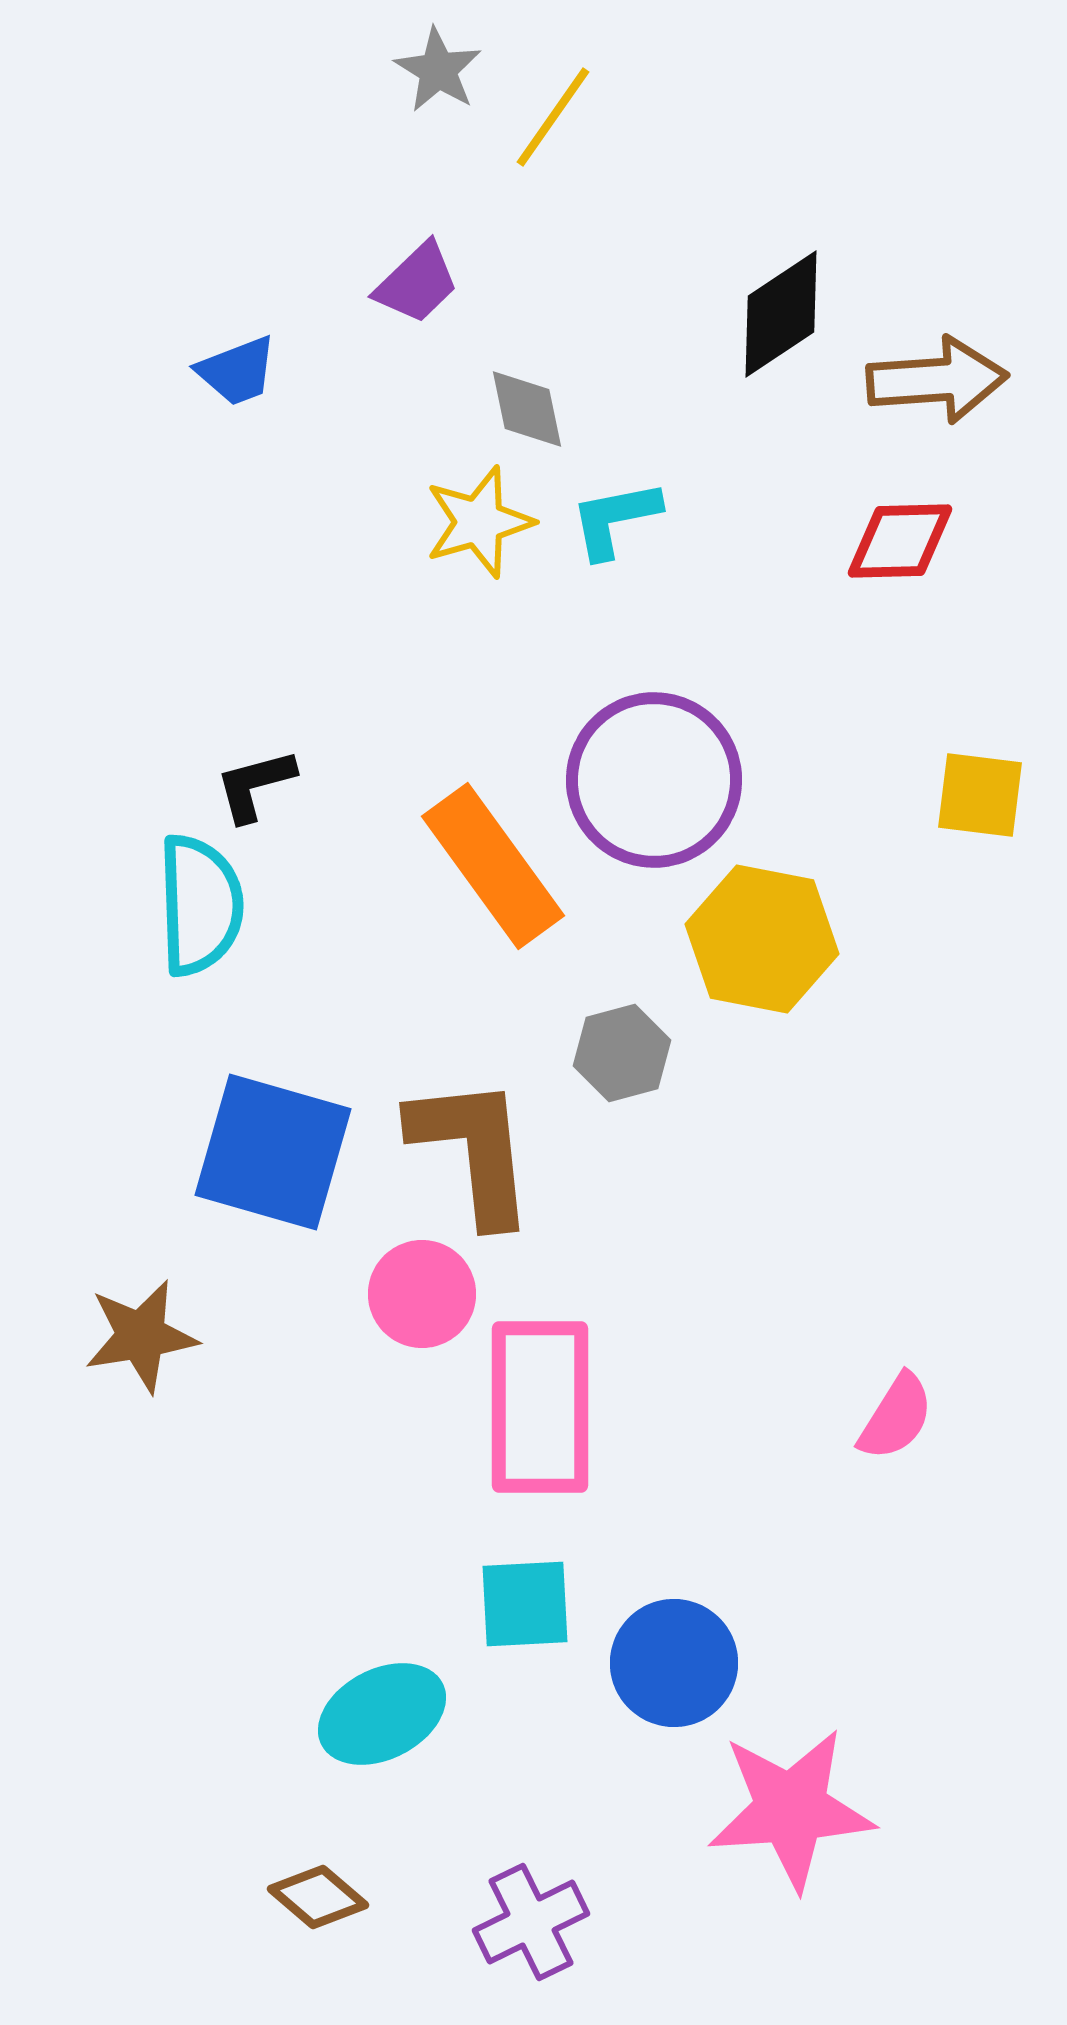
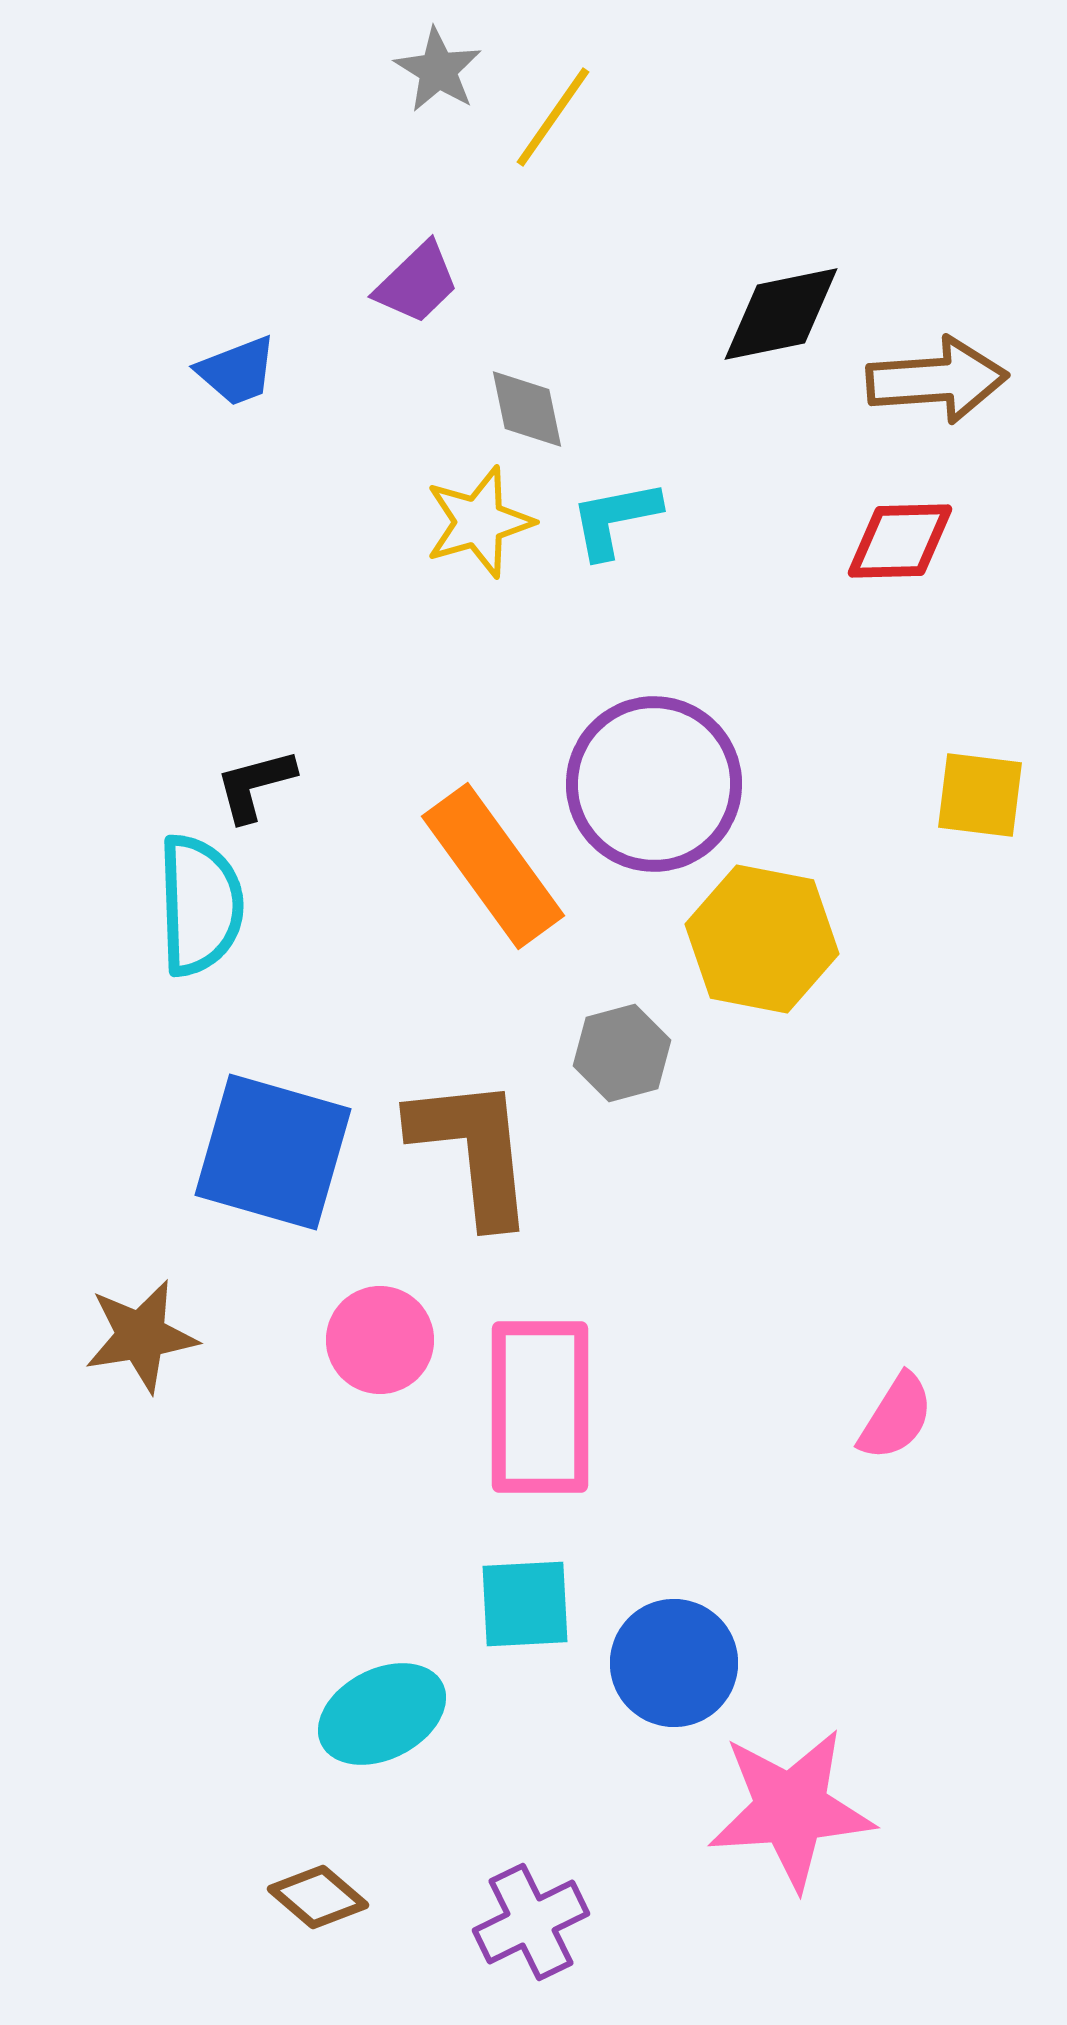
black diamond: rotated 22 degrees clockwise
purple circle: moved 4 px down
pink circle: moved 42 px left, 46 px down
